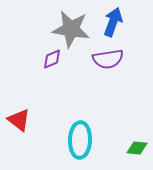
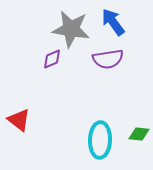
blue arrow: rotated 56 degrees counterclockwise
cyan ellipse: moved 20 px right
green diamond: moved 2 px right, 14 px up
